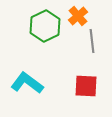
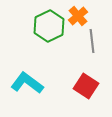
green hexagon: moved 4 px right
red square: rotated 30 degrees clockwise
